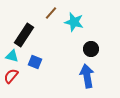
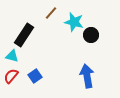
black circle: moved 14 px up
blue square: moved 14 px down; rotated 32 degrees clockwise
